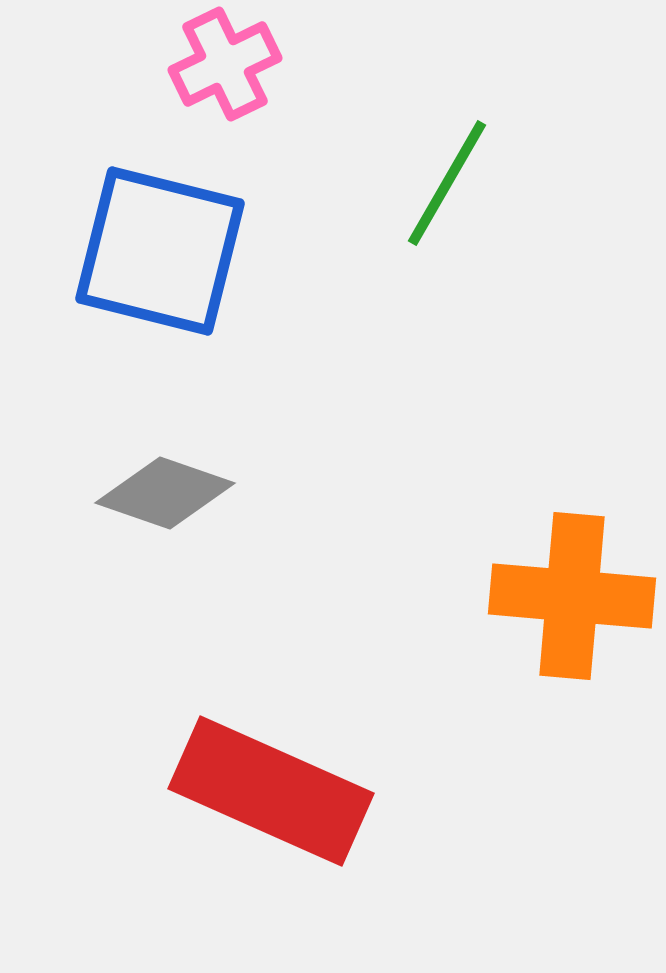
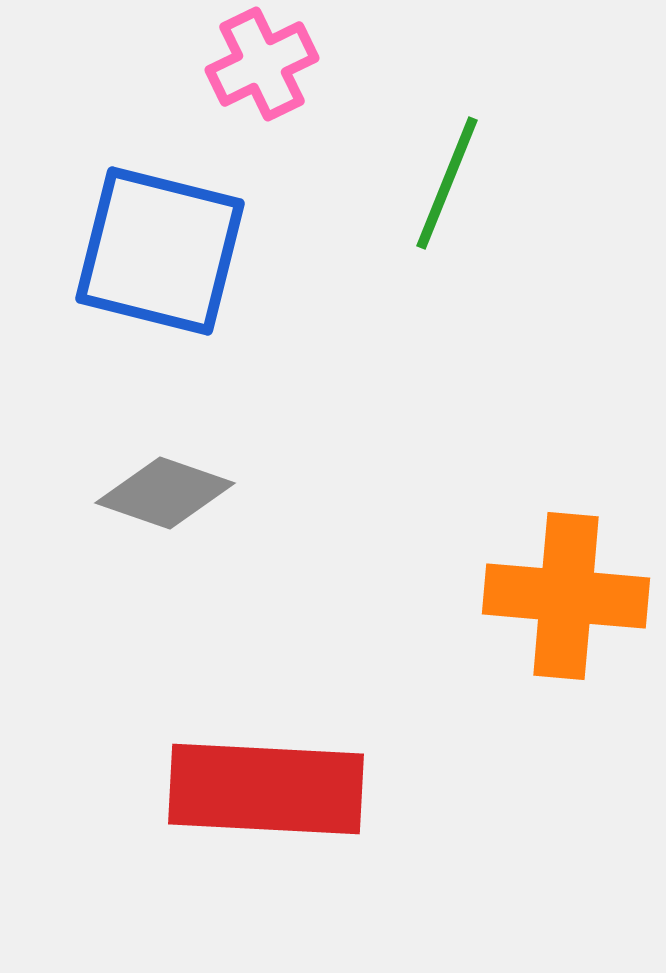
pink cross: moved 37 px right
green line: rotated 8 degrees counterclockwise
orange cross: moved 6 px left
red rectangle: moved 5 px left, 2 px up; rotated 21 degrees counterclockwise
